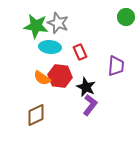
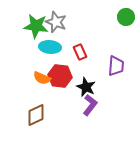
gray star: moved 2 px left, 1 px up
orange semicircle: rotated 12 degrees counterclockwise
